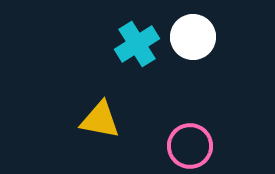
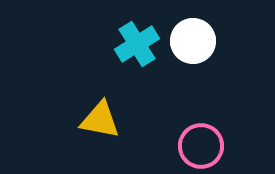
white circle: moved 4 px down
pink circle: moved 11 px right
